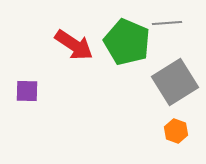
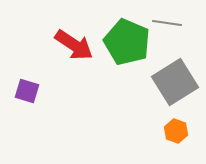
gray line: rotated 12 degrees clockwise
purple square: rotated 15 degrees clockwise
